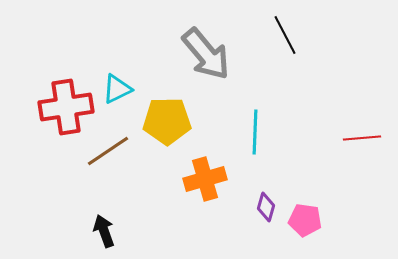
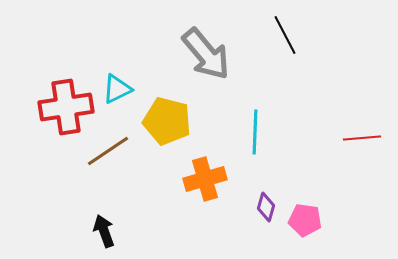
yellow pentagon: rotated 15 degrees clockwise
